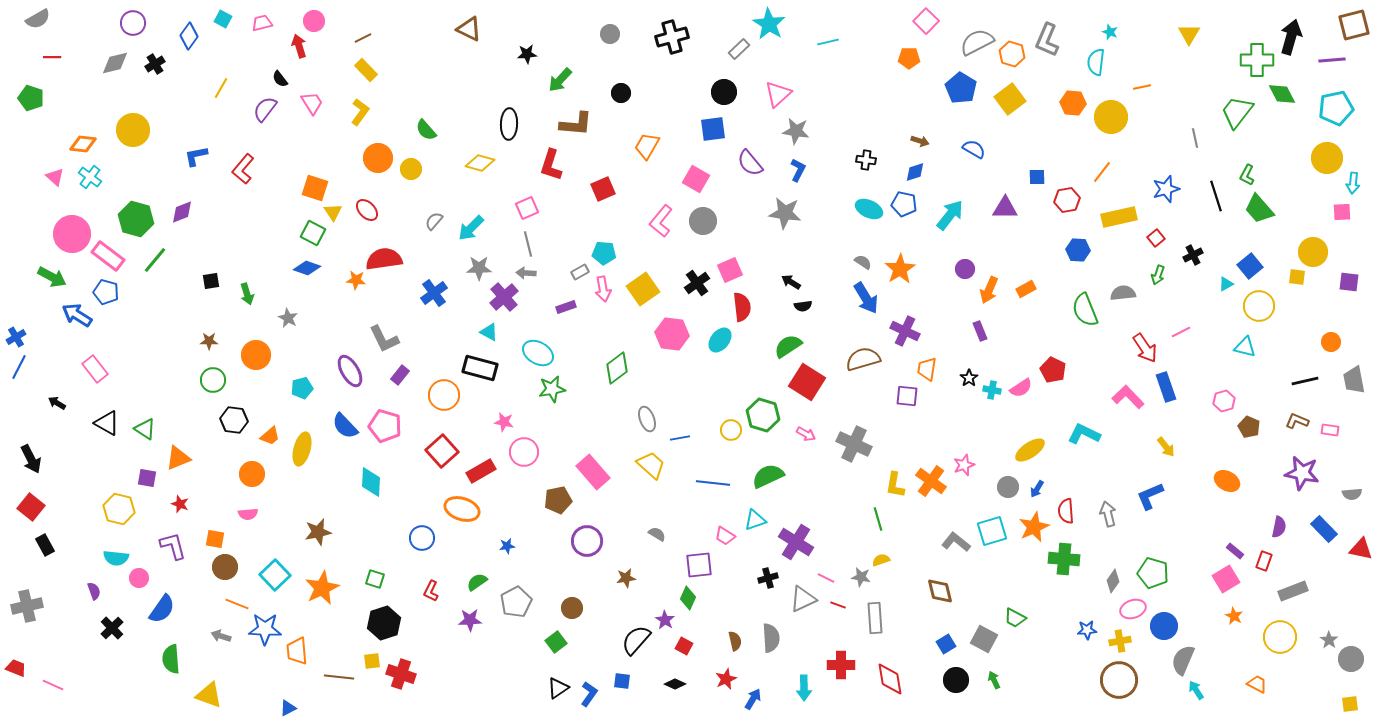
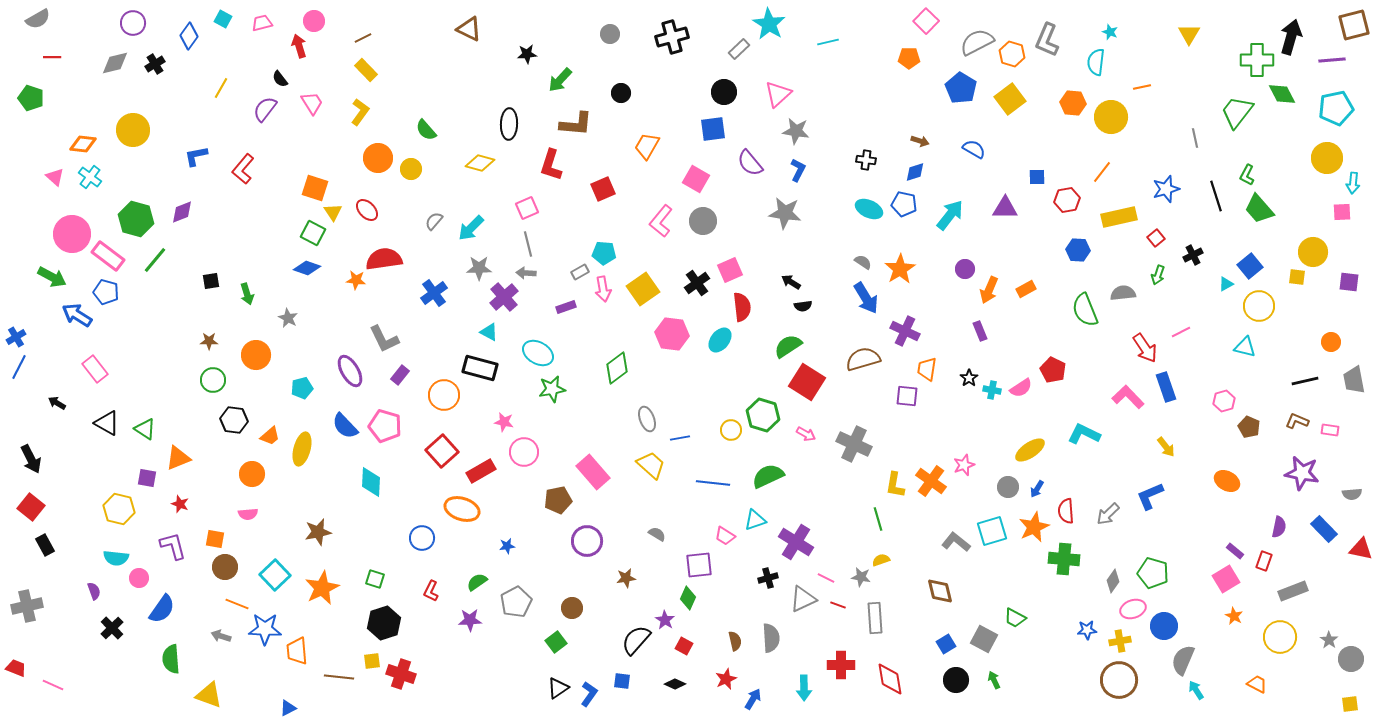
gray arrow at (1108, 514): rotated 120 degrees counterclockwise
